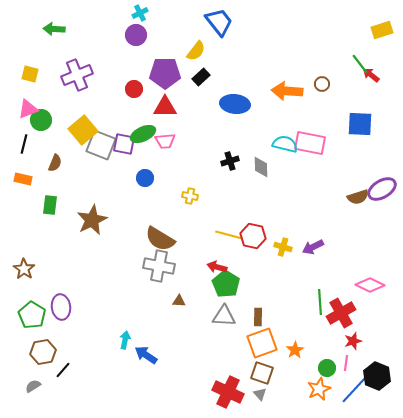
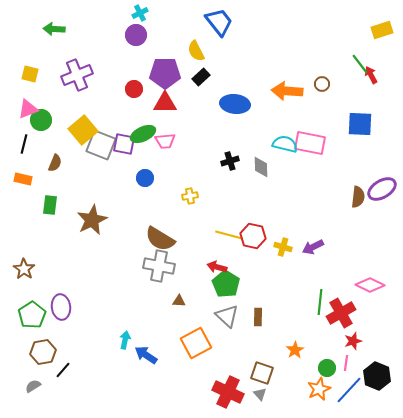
yellow semicircle at (196, 51): rotated 115 degrees clockwise
red arrow at (371, 75): rotated 24 degrees clockwise
red triangle at (165, 107): moved 4 px up
yellow cross at (190, 196): rotated 21 degrees counterclockwise
brown semicircle at (358, 197): rotated 65 degrees counterclockwise
green line at (320, 302): rotated 10 degrees clockwise
green pentagon at (32, 315): rotated 8 degrees clockwise
gray triangle at (224, 316): moved 3 px right; rotated 40 degrees clockwise
orange square at (262, 343): moved 66 px left; rotated 8 degrees counterclockwise
blue line at (354, 390): moved 5 px left
